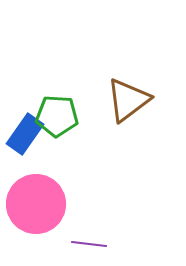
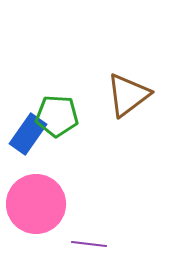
brown triangle: moved 5 px up
blue rectangle: moved 3 px right
